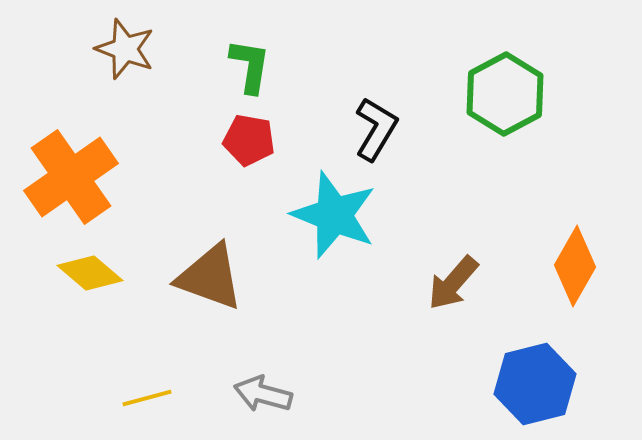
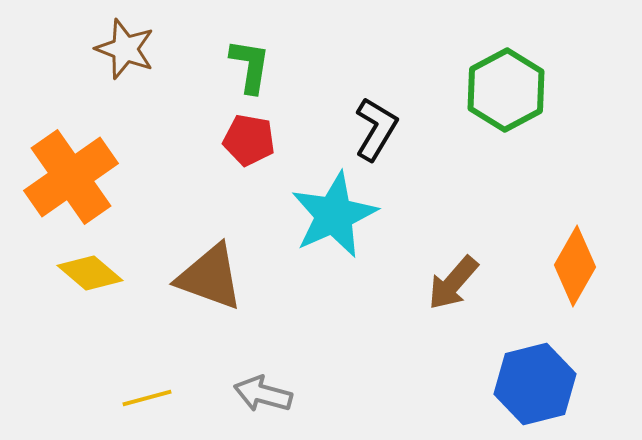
green hexagon: moved 1 px right, 4 px up
cyan star: rotated 26 degrees clockwise
